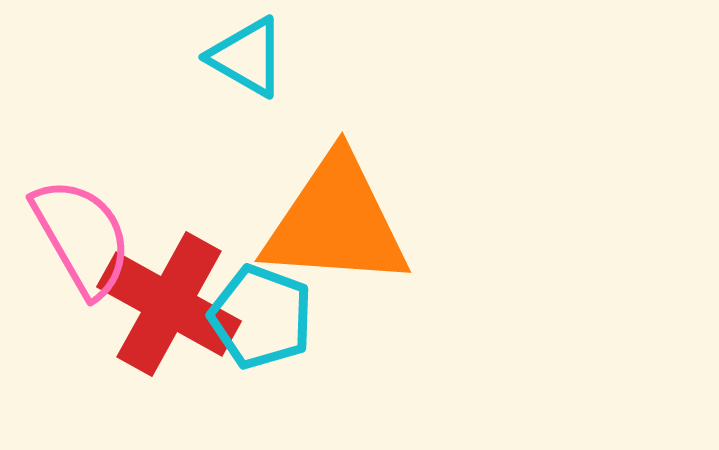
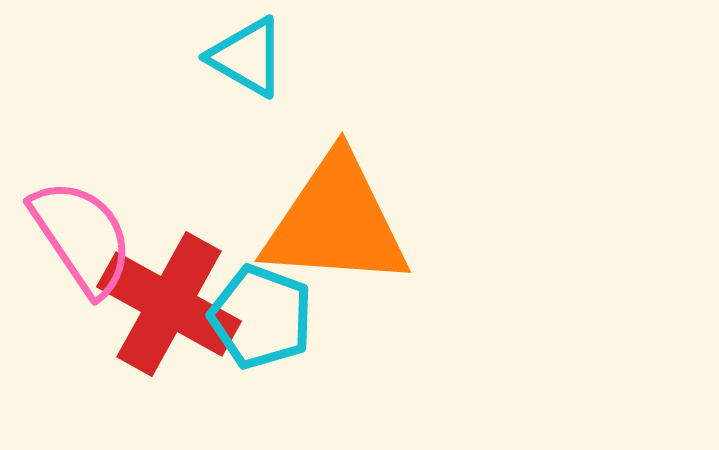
pink semicircle: rotated 4 degrees counterclockwise
